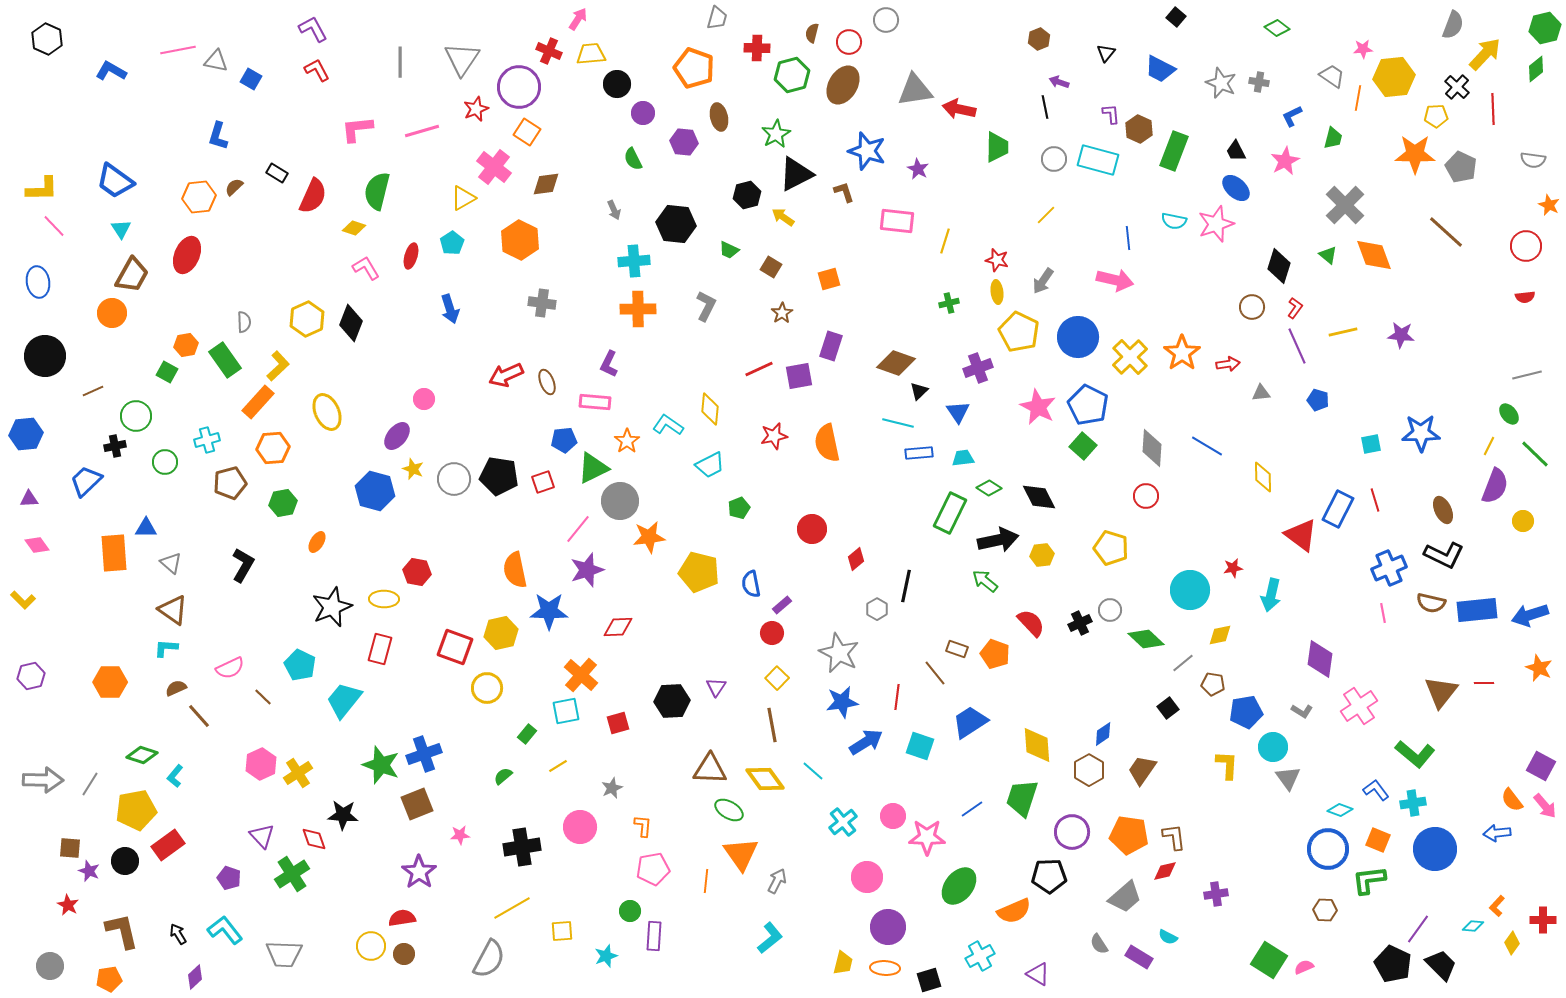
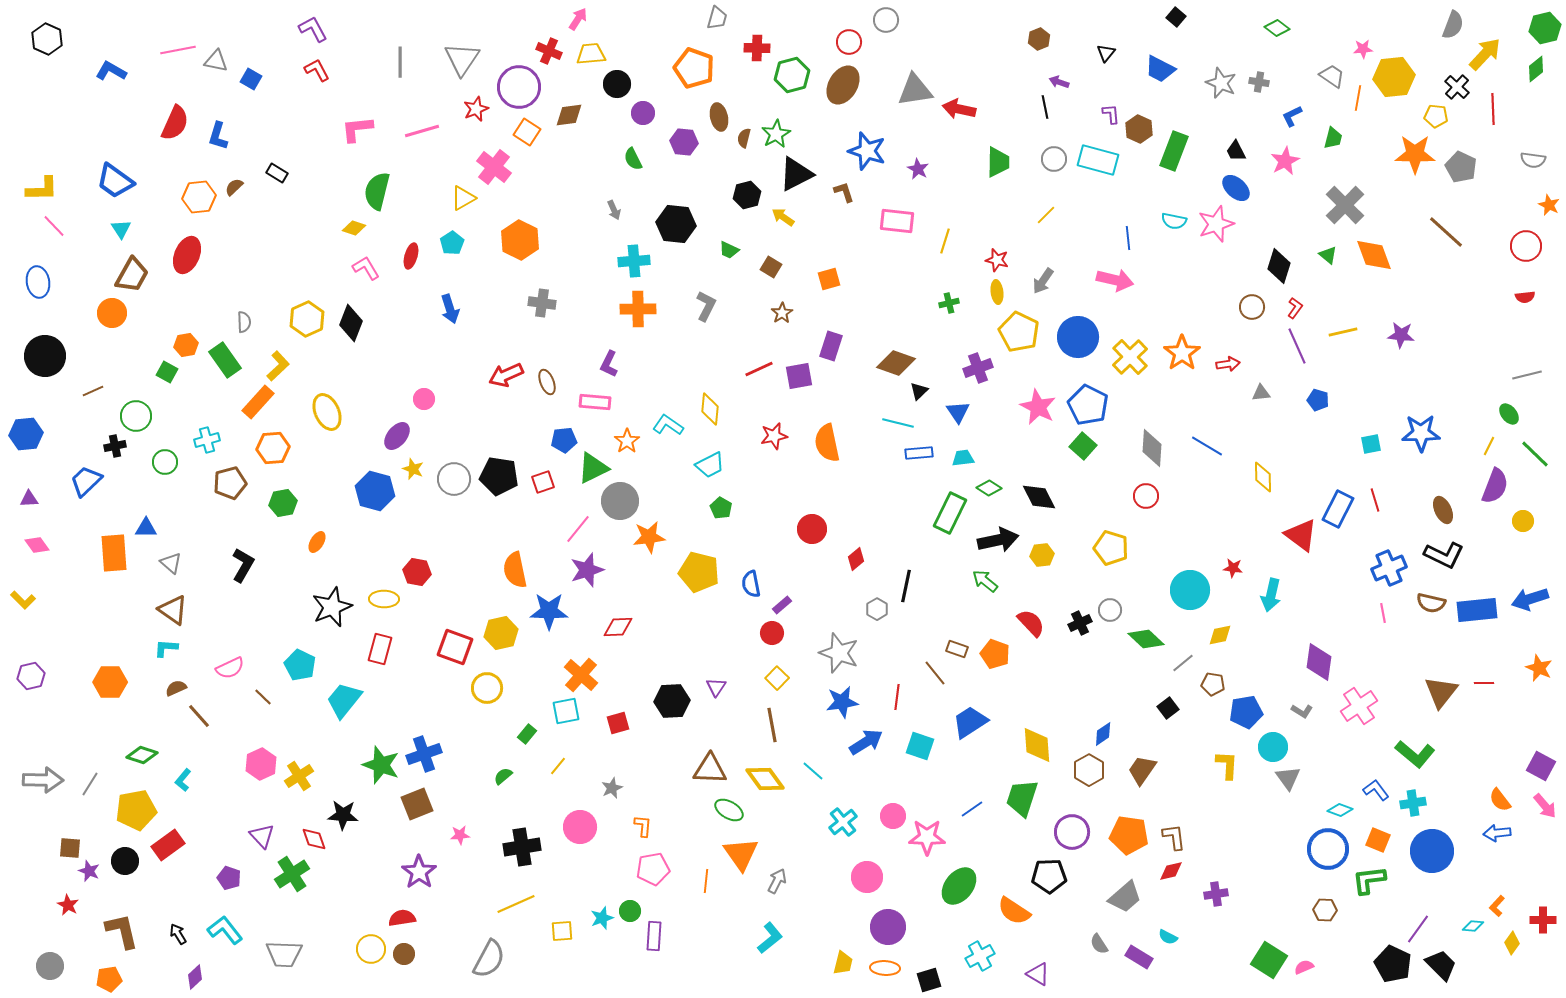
brown semicircle at (812, 33): moved 68 px left, 105 px down
yellow pentagon at (1436, 116): rotated 10 degrees clockwise
green trapezoid at (997, 147): moved 1 px right, 15 px down
brown diamond at (546, 184): moved 23 px right, 69 px up
red semicircle at (313, 196): moved 138 px left, 73 px up
green pentagon at (739, 508): moved 18 px left; rotated 20 degrees counterclockwise
red star at (1233, 568): rotated 18 degrees clockwise
blue arrow at (1530, 615): moved 16 px up
gray star at (839, 653): rotated 6 degrees counterclockwise
purple diamond at (1320, 659): moved 1 px left, 3 px down
yellow line at (558, 766): rotated 18 degrees counterclockwise
yellow cross at (298, 773): moved 1 px right, 3 px down
cyan L-shape at (175, 776): moved 8 px right, 4 px down
orange semicircle at (1512, 800): moved 12 px left
blue circle at (1435, 849): moved 3 px left, 2 px down
red diamond at (1165, 871): moved 6 px right
yellow line at (512, 908): moved 4 px right, 4 px up; rotated 6 degrees clockwise
orange semicircle at (1014, 911): rotated 56 degrees clockwise
yellow circle at (371, 946): moved 3 px down
cyan star at (606, 956): moved 4 px left, 38 px up
